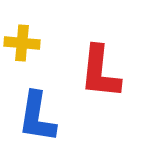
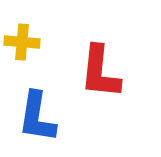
yellow cross: moved 1 px up
